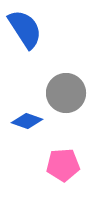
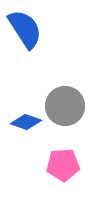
gray circle: moved 1 px left, 13 px down
blue diamond: moved 1 px left, 1 px down
